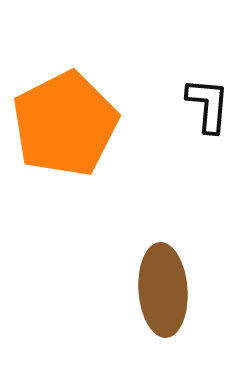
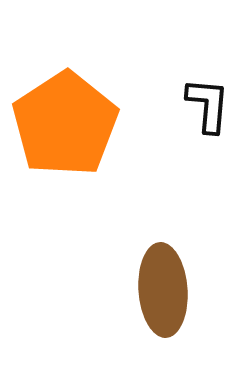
orange pentagon: rotated 6 degrees counterclockwise
